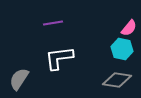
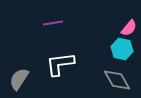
white L-shape: moved 1 px right, 6 px down
gray diamond: rotated 52 degrees clockwise
